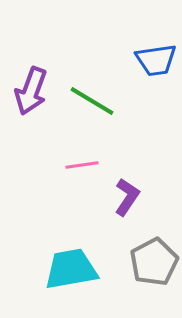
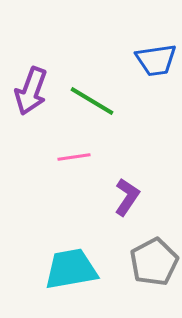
pink line: moved 8 px left, 8 px up
